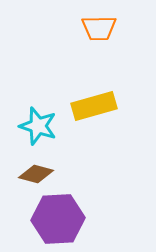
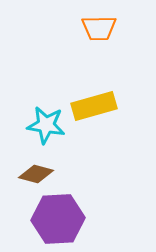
cyan star: moved 8 px right, 1 px up; rotated 9 degrees counterclockwise
